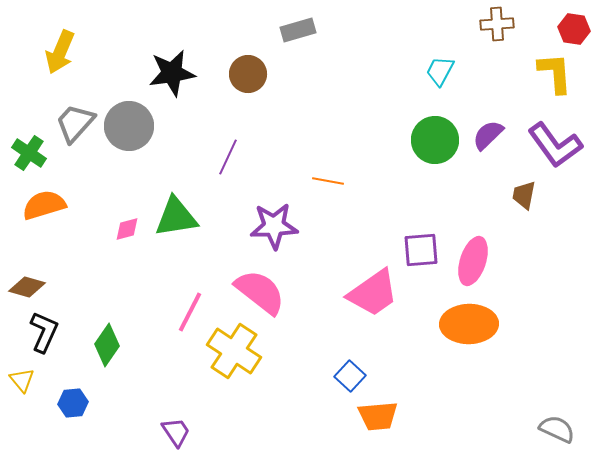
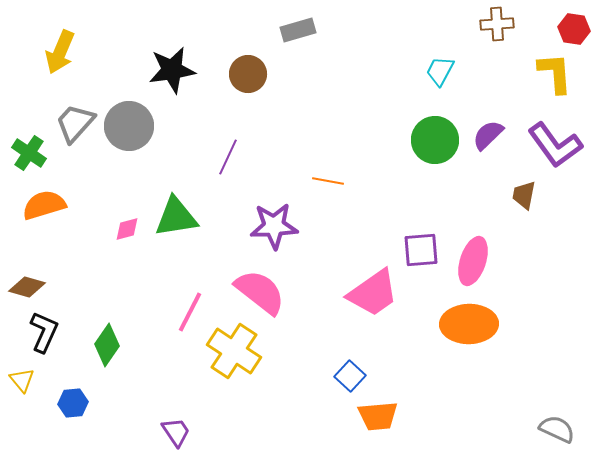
black star: moved 3 px up
